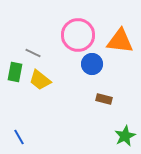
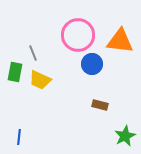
gray line: rotated 42 degrees clockwise
yellow trapezoid: rotated 15 degrees counterclockwise
brown rectangle: moved 4 px left, 6 px down
blue line: rotated 35 degrees clockwise
